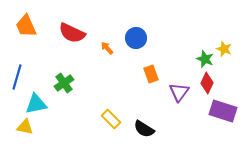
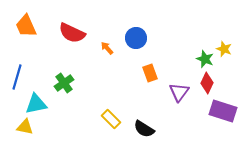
orange rectangle: moved 1 px left, 1 px up
